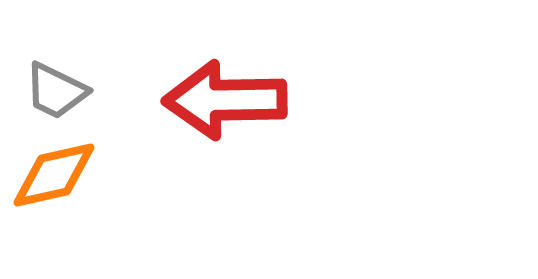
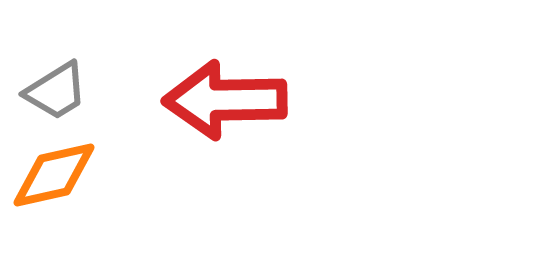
gray trapezoid: rotated 58 degrees counterclockwise
